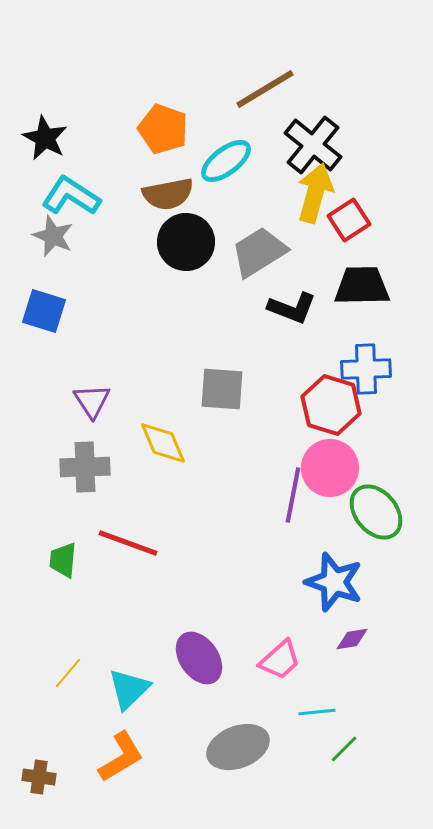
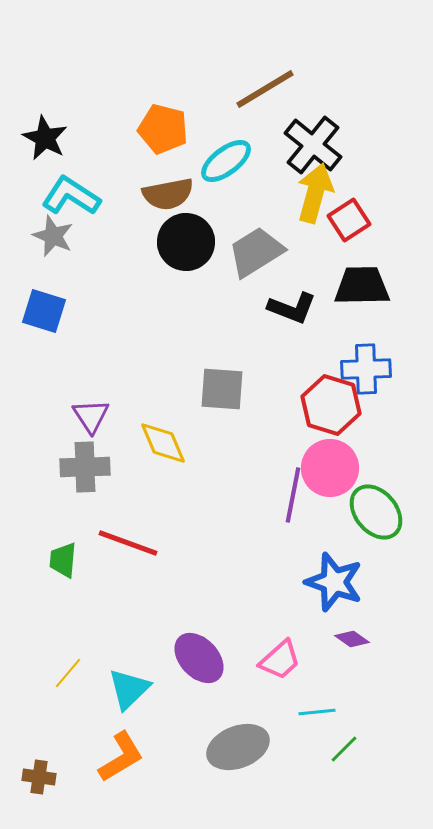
orange pentagon: rotated 6 degrees counterclockwise
gray trapezoid: moved 3 px left
purple triangle: moved 1 px left, 15 px down
purple diamond: rotated 44 degrees clockwise
purple ellipse: rotated 8 degrees counterclockwise
